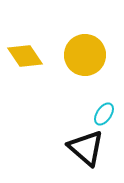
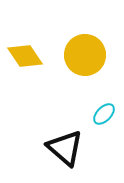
cyan ellipse: rotated 10 degrees clockwise
black triangle: moved 21 px left
